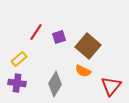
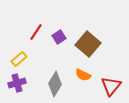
purple square: rotated 16 degrees counterclockwise
brown square: moved 2 px up
orange semicircle: moved 4 px down
purple cross: rotated 24 degrees counterclockwise
